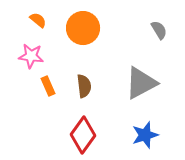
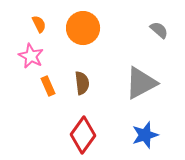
orange semicircle: moved 1 px right, 4 px down; rotated 24 degrees clockwise
gray semicircle: rotated 18 degrees counterclockwise
pink star: rotated 20 degrees clockwise
brown semicircle: moved 2 px left, 3 px up
